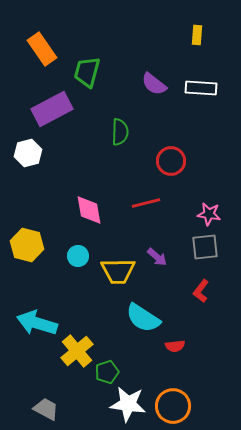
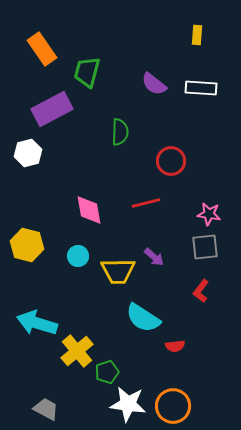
purple arrow: moved 3 px left
